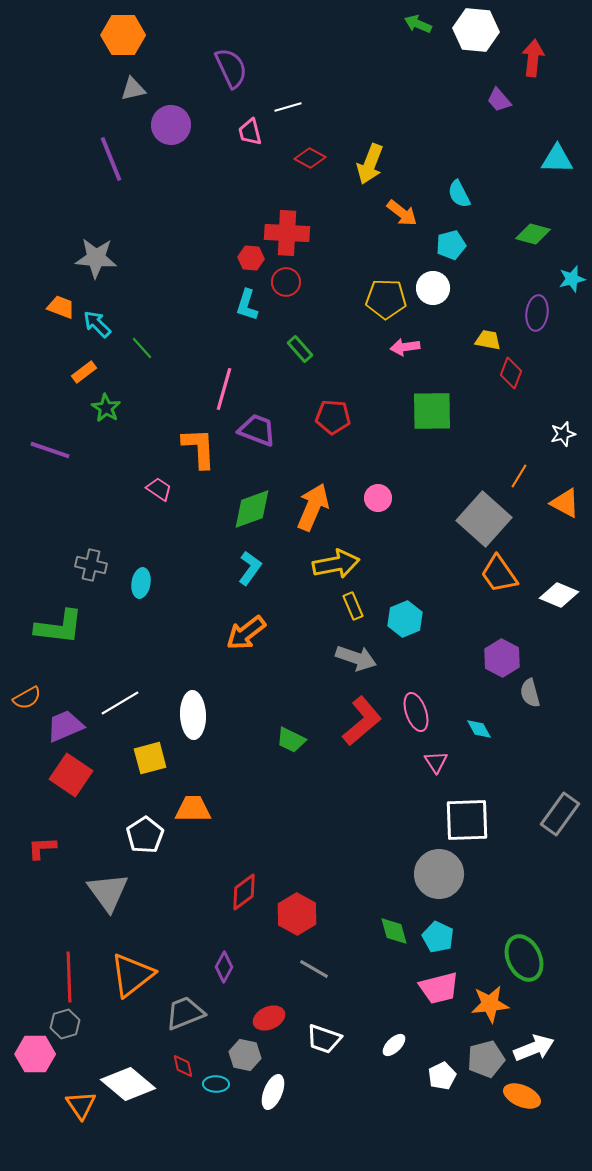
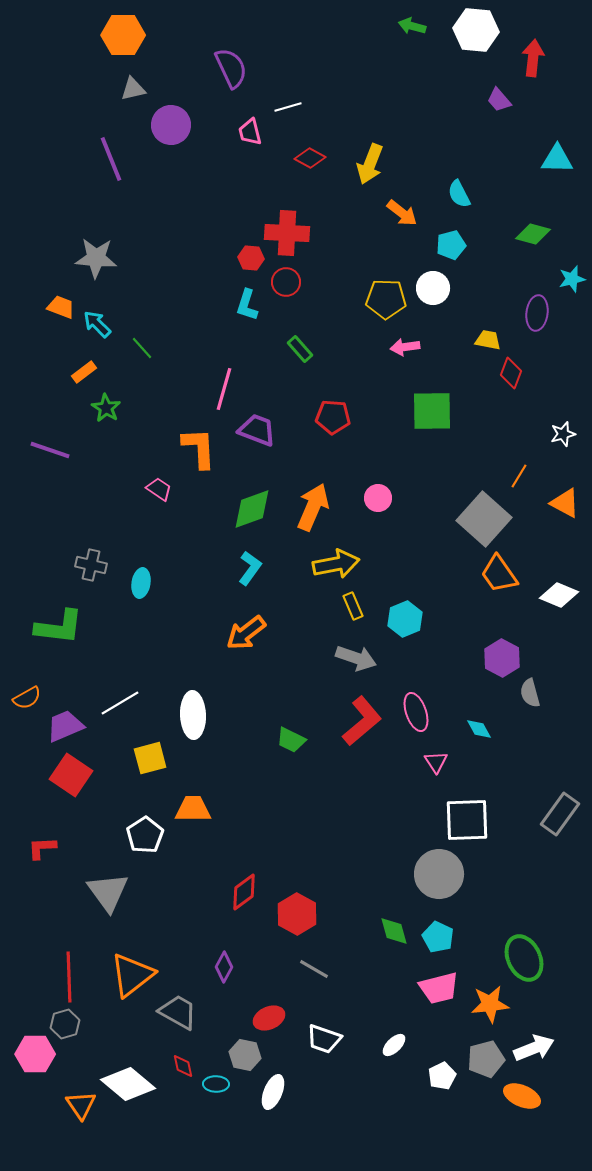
green arrow at (418, 24): moved 6 px left, 2 px down; rotated 8 degrees counterclockwise
gray trapezoid at (185, 1013): moved 7 px left, 1 px up; rotated 51 degrees clockwise
